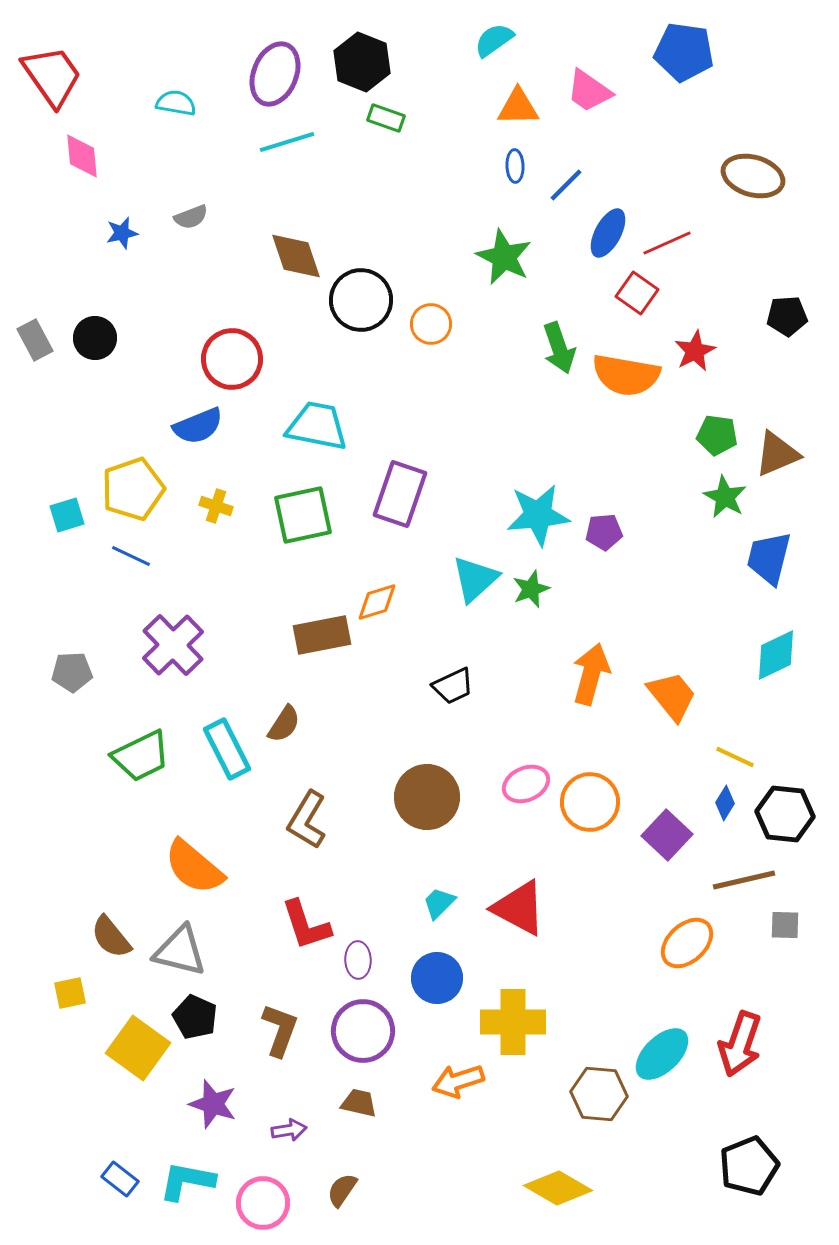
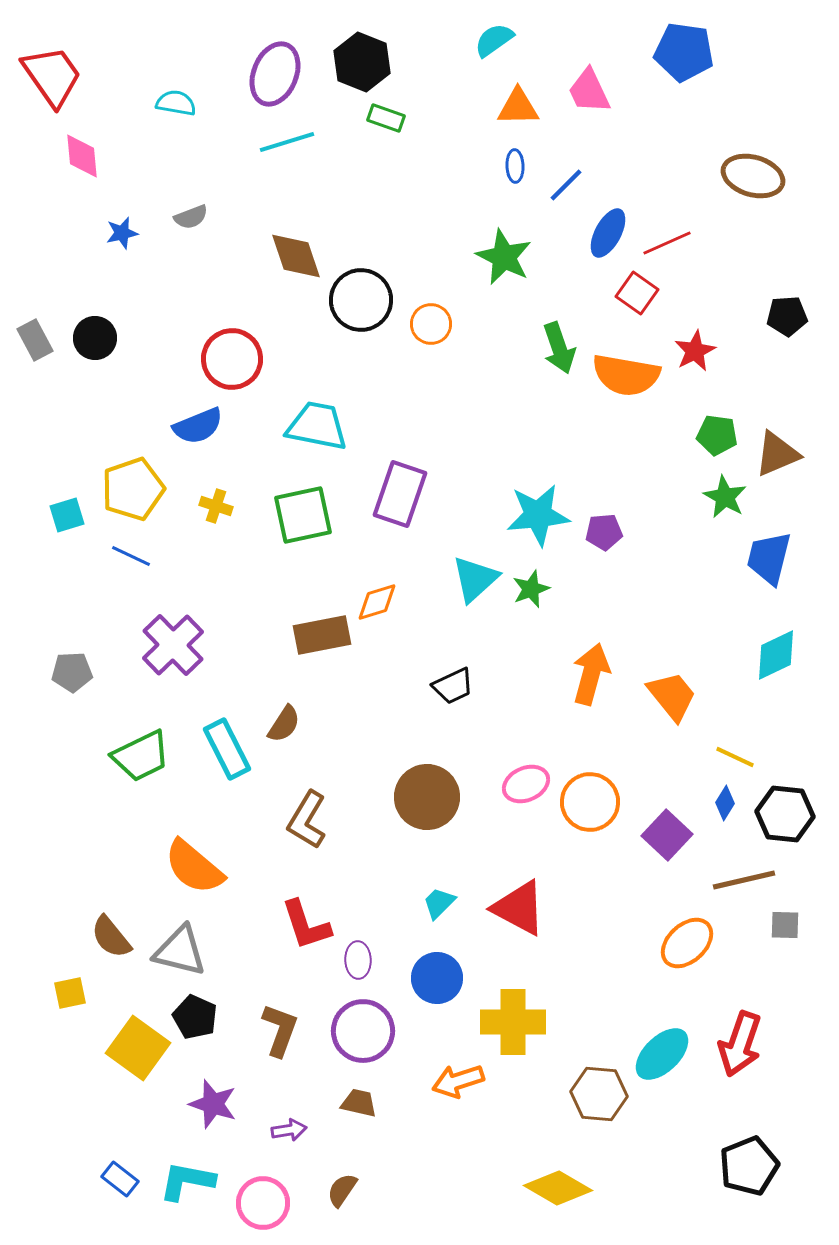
pink trapezoid at (589, 91): rotated 30 degrees clockwise
